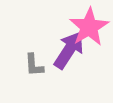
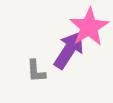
gray L-shape: moved 2 px right, 6 px down
